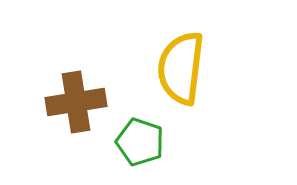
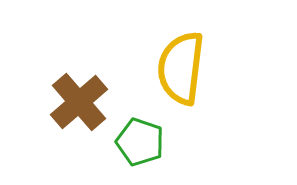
brown cross: moved 3 px right; rotated 32 degrees counterclockwise
